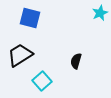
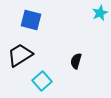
blue square: moved 1 px right, 2 px down
